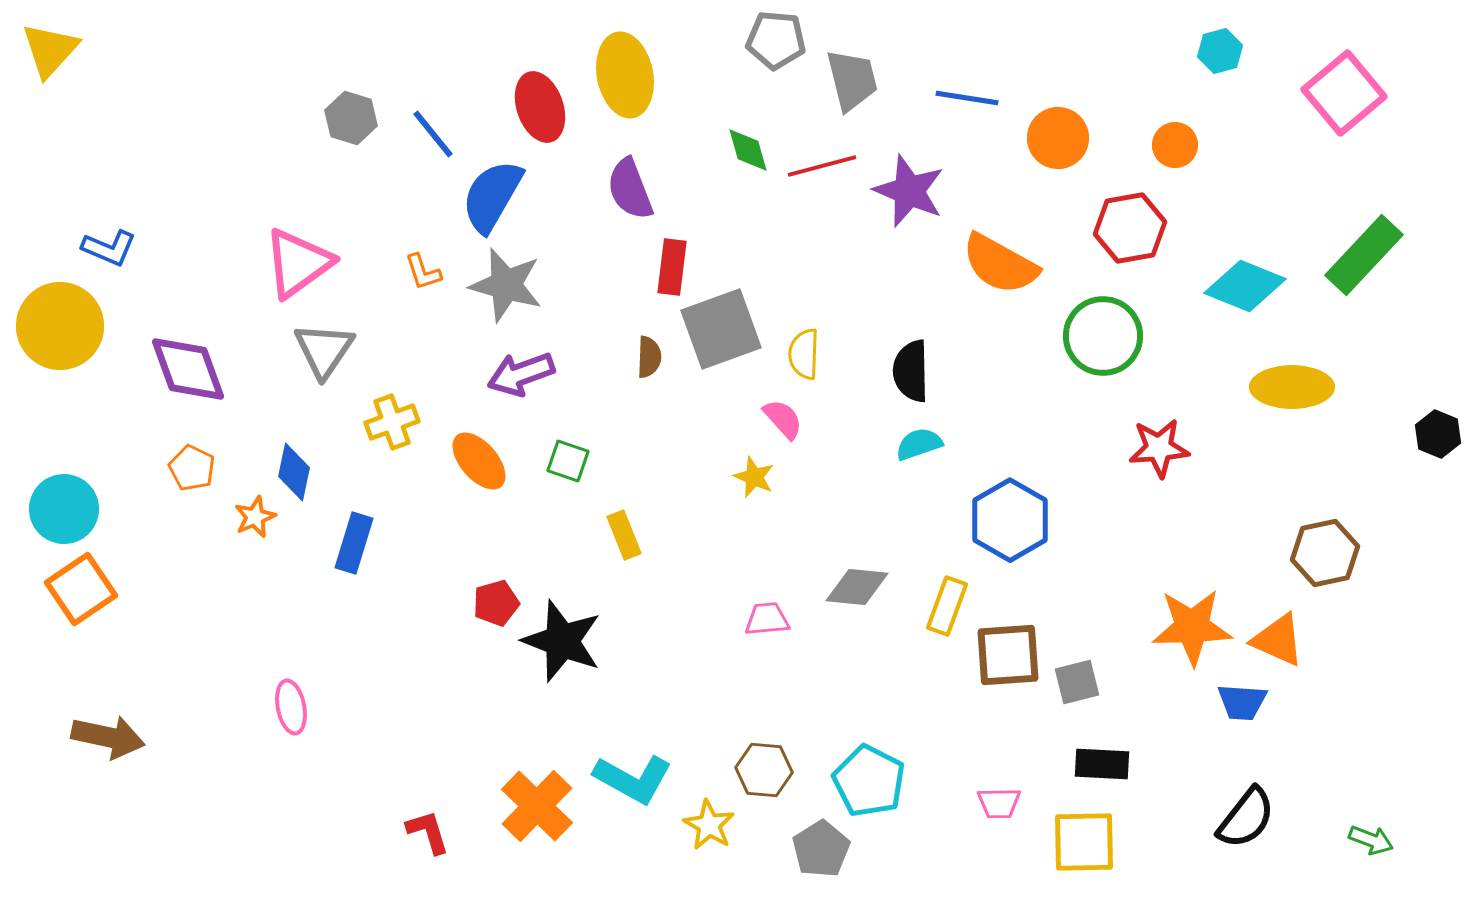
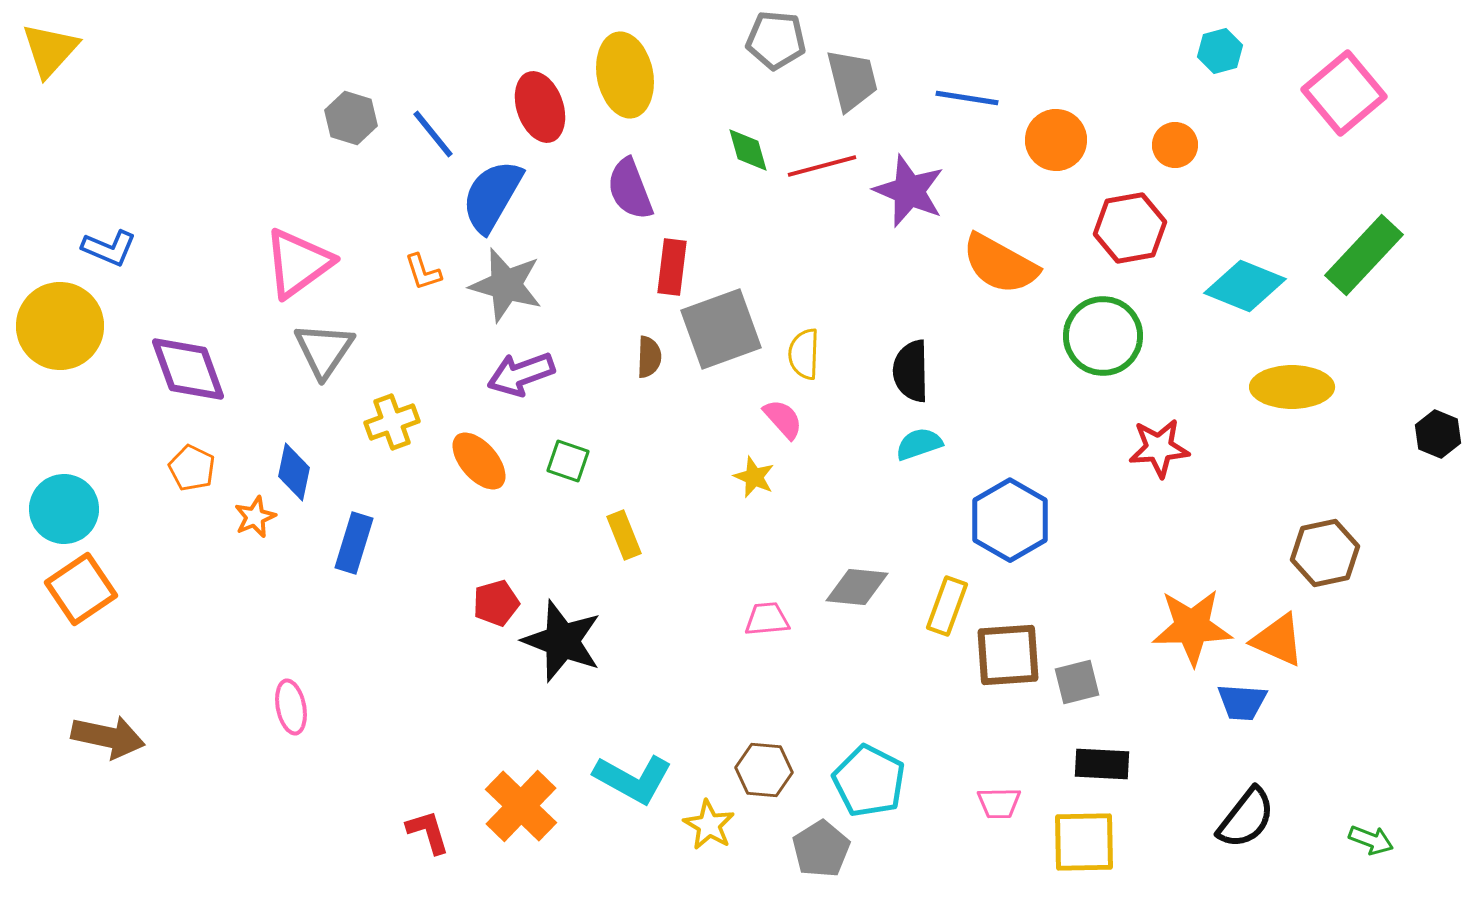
orange circle at (1058, 138): moved 2 px left, 2 px down
orange cross at (537, 806): moved 16 px left
